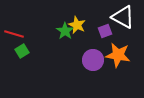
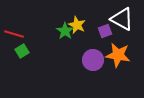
white triangle: moved 1 px left, 2 px down
